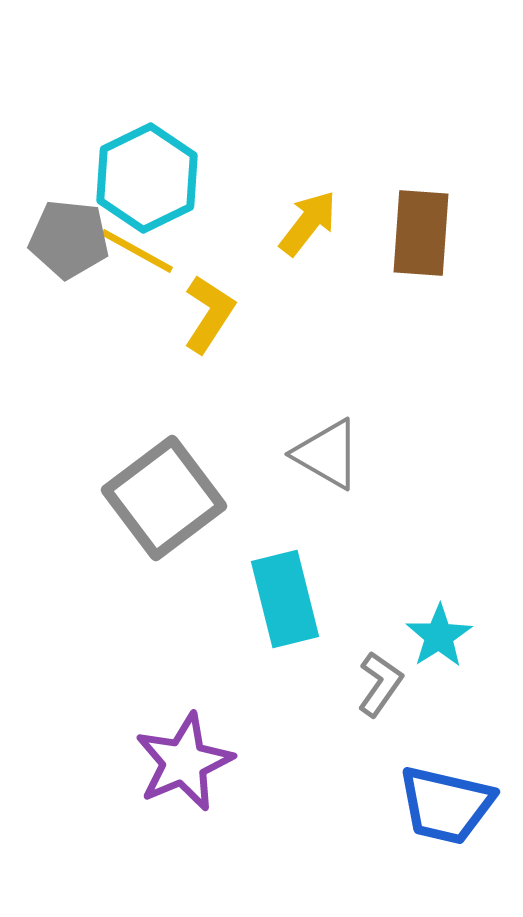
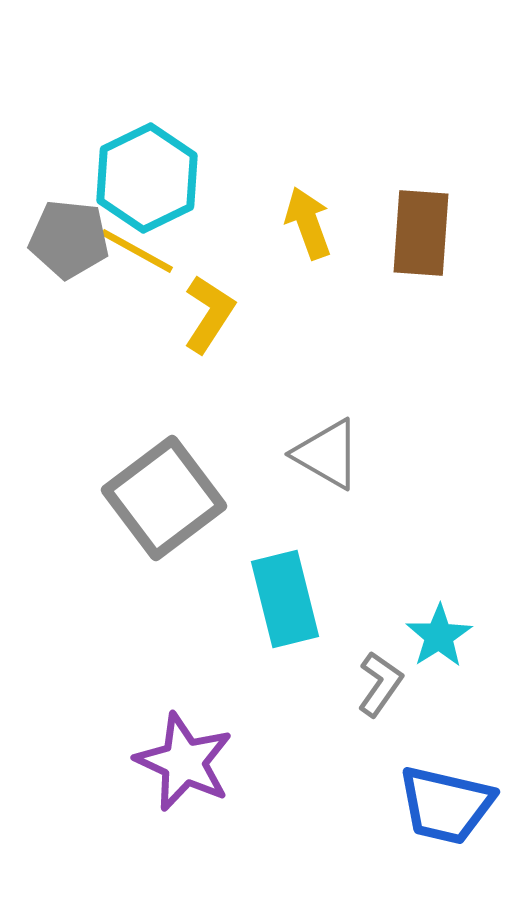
yellow arrow: rotated 58 degrees counterclockwise
purple star: rotated 24 degrees counterclockwise
